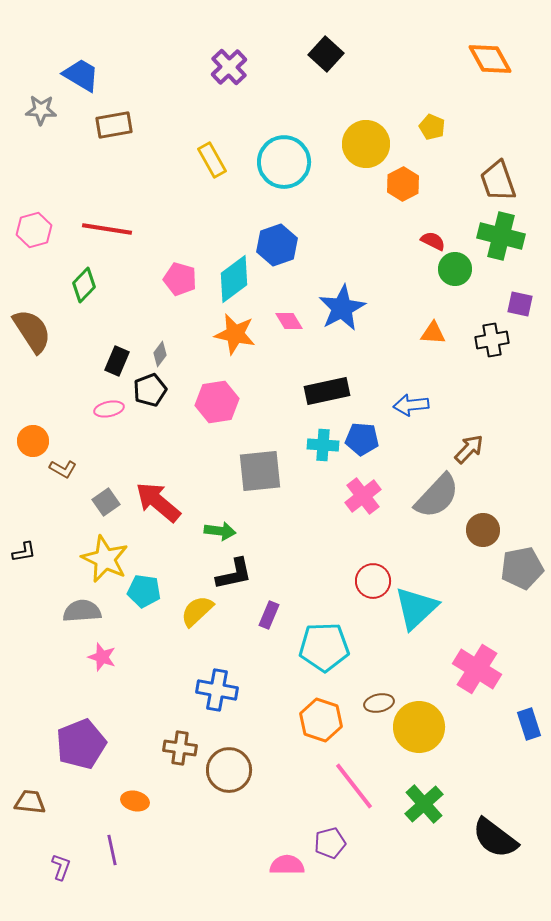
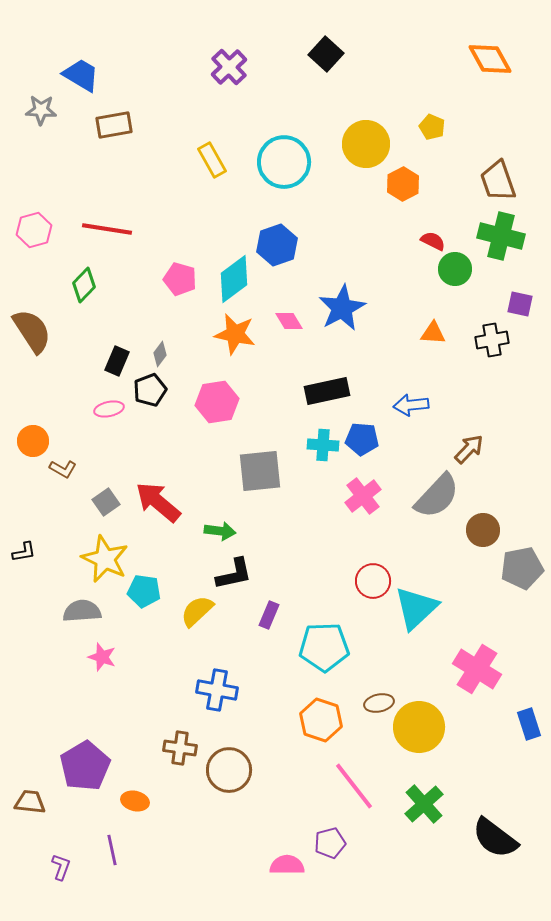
purple pentagon at (81, 744): moved 4 px right, 22 px down; rotated 9 degrees counterclockwise
